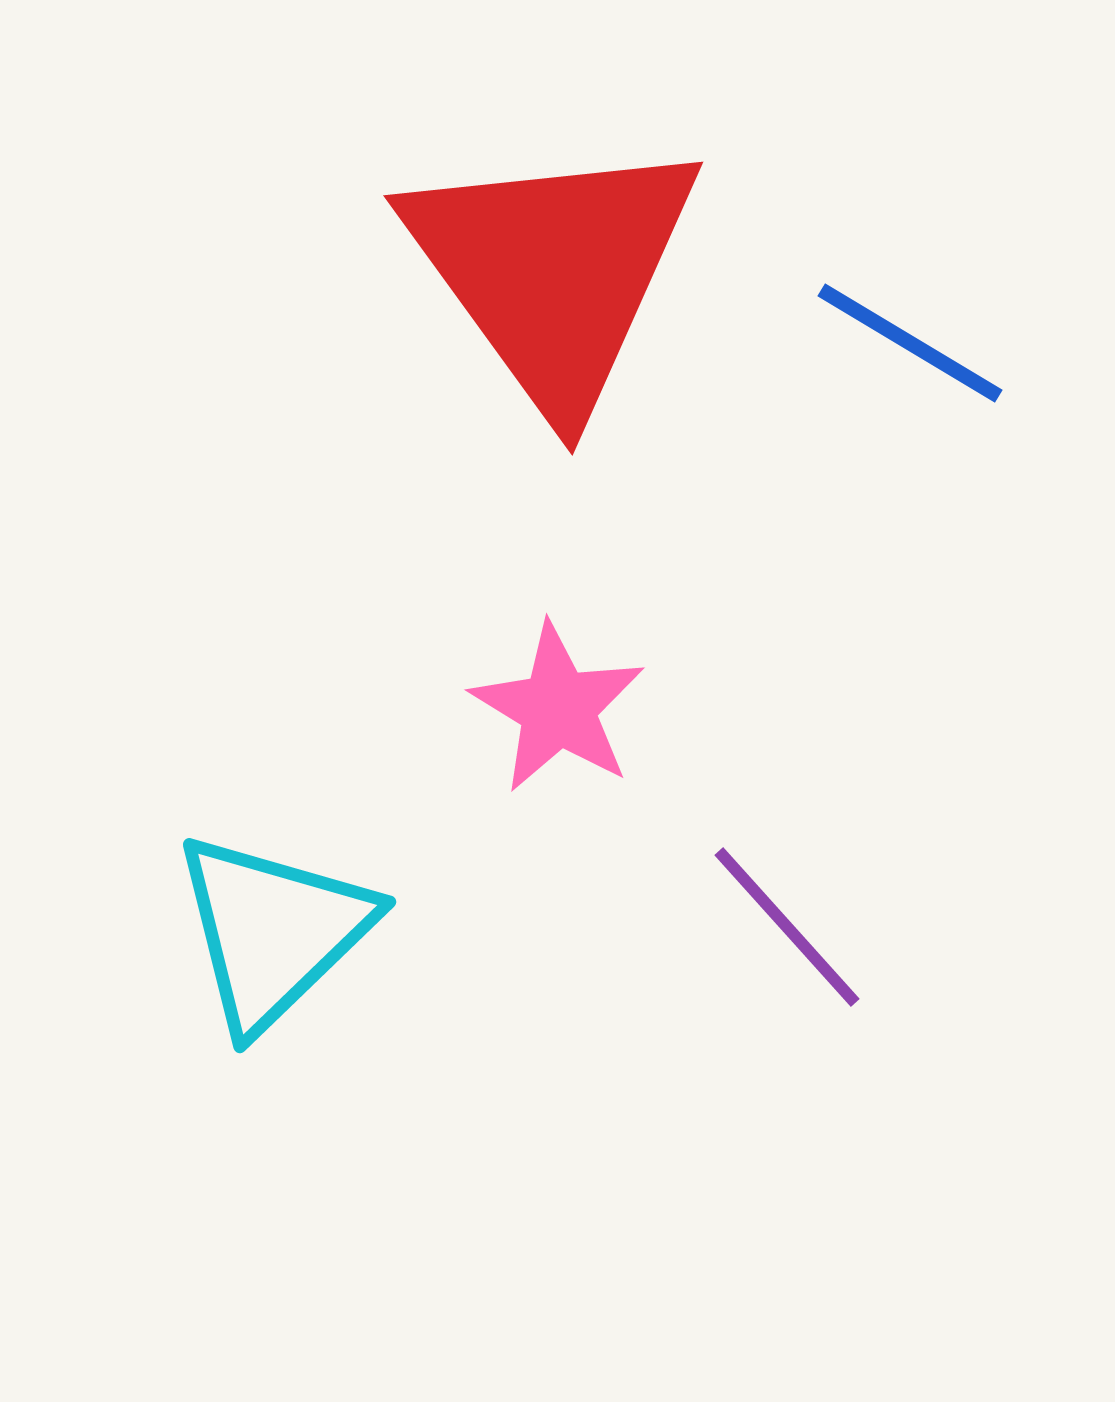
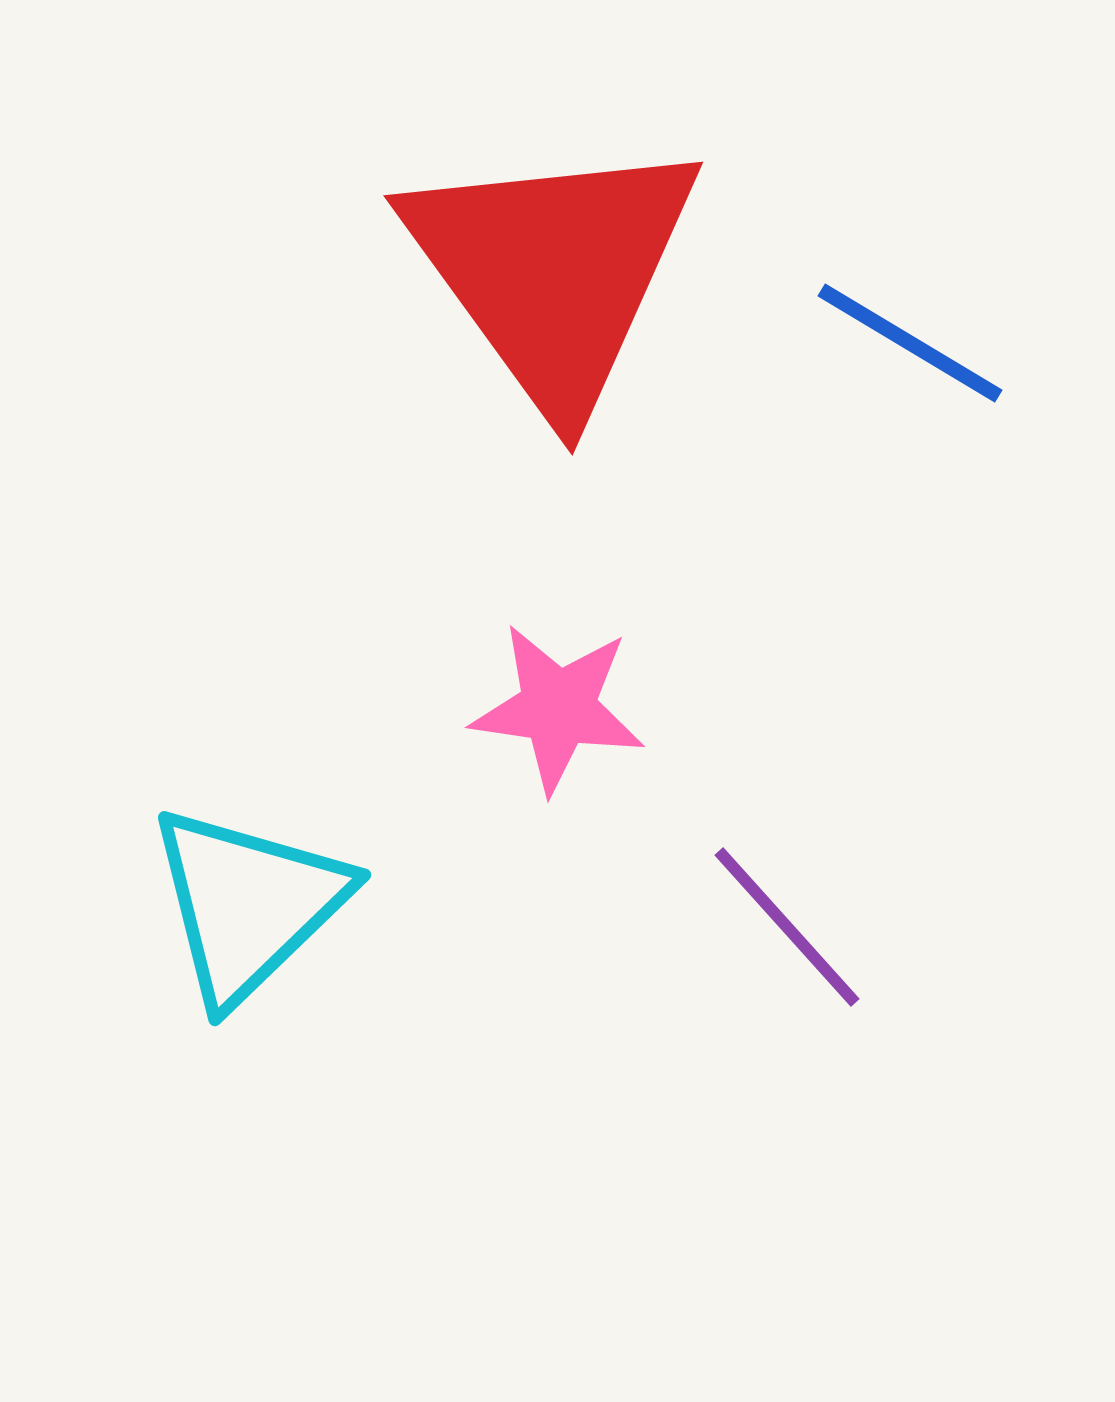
pink star: rotated 23 degrees counterclockwise
cyan triangle: moved 25 px left, 27 px up
